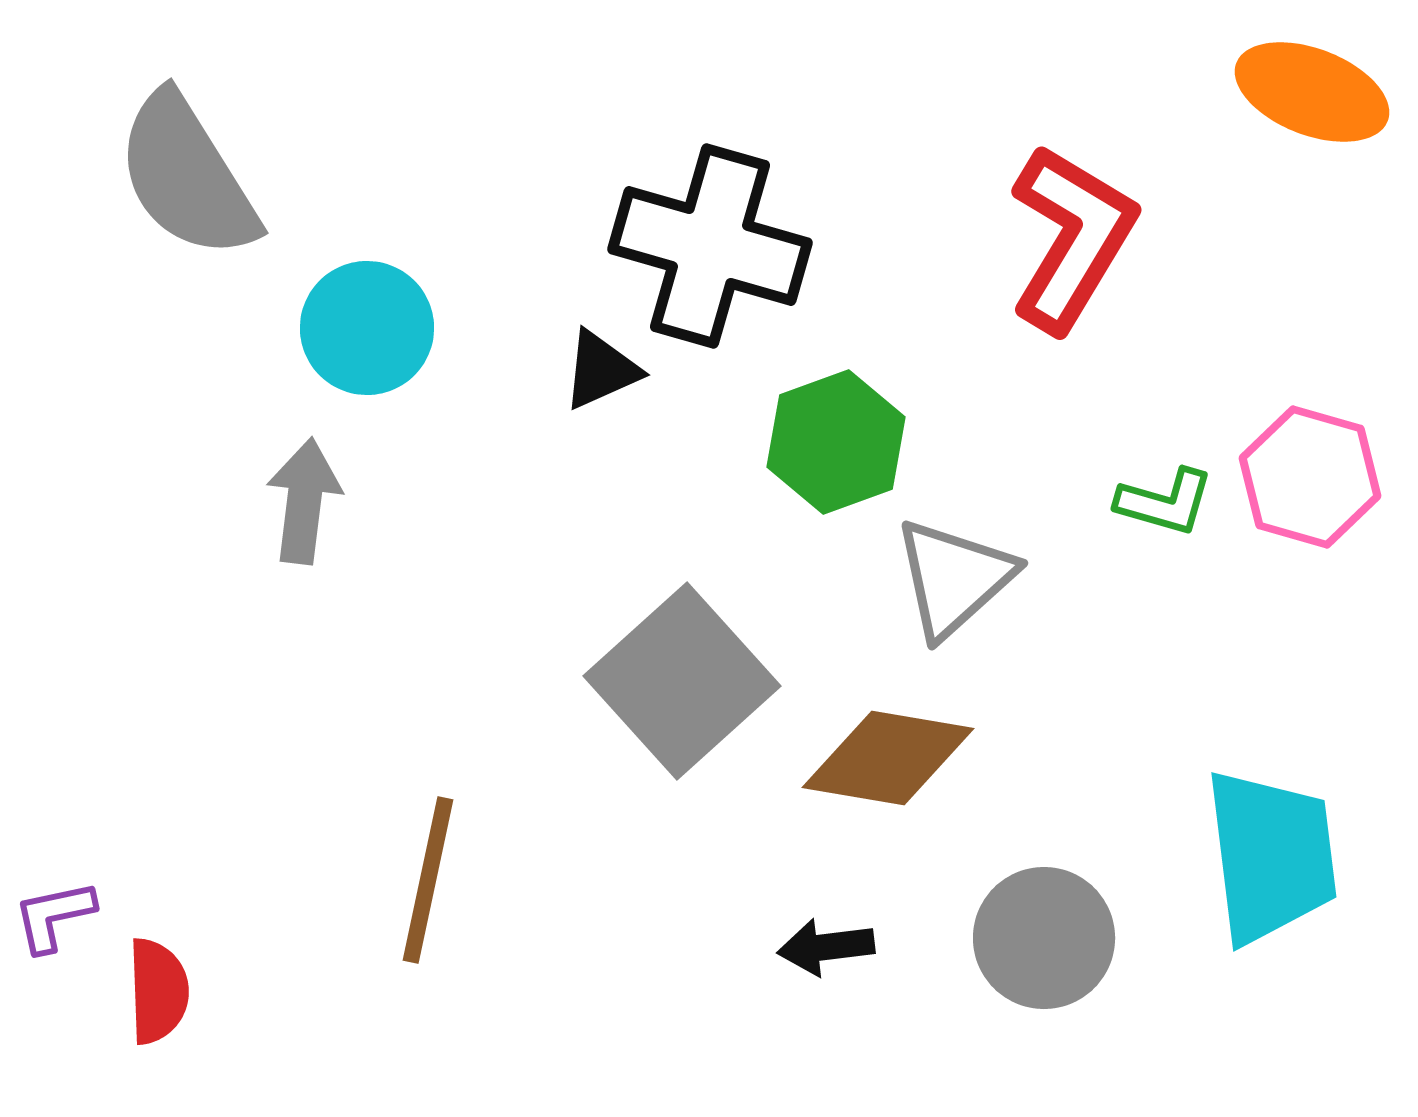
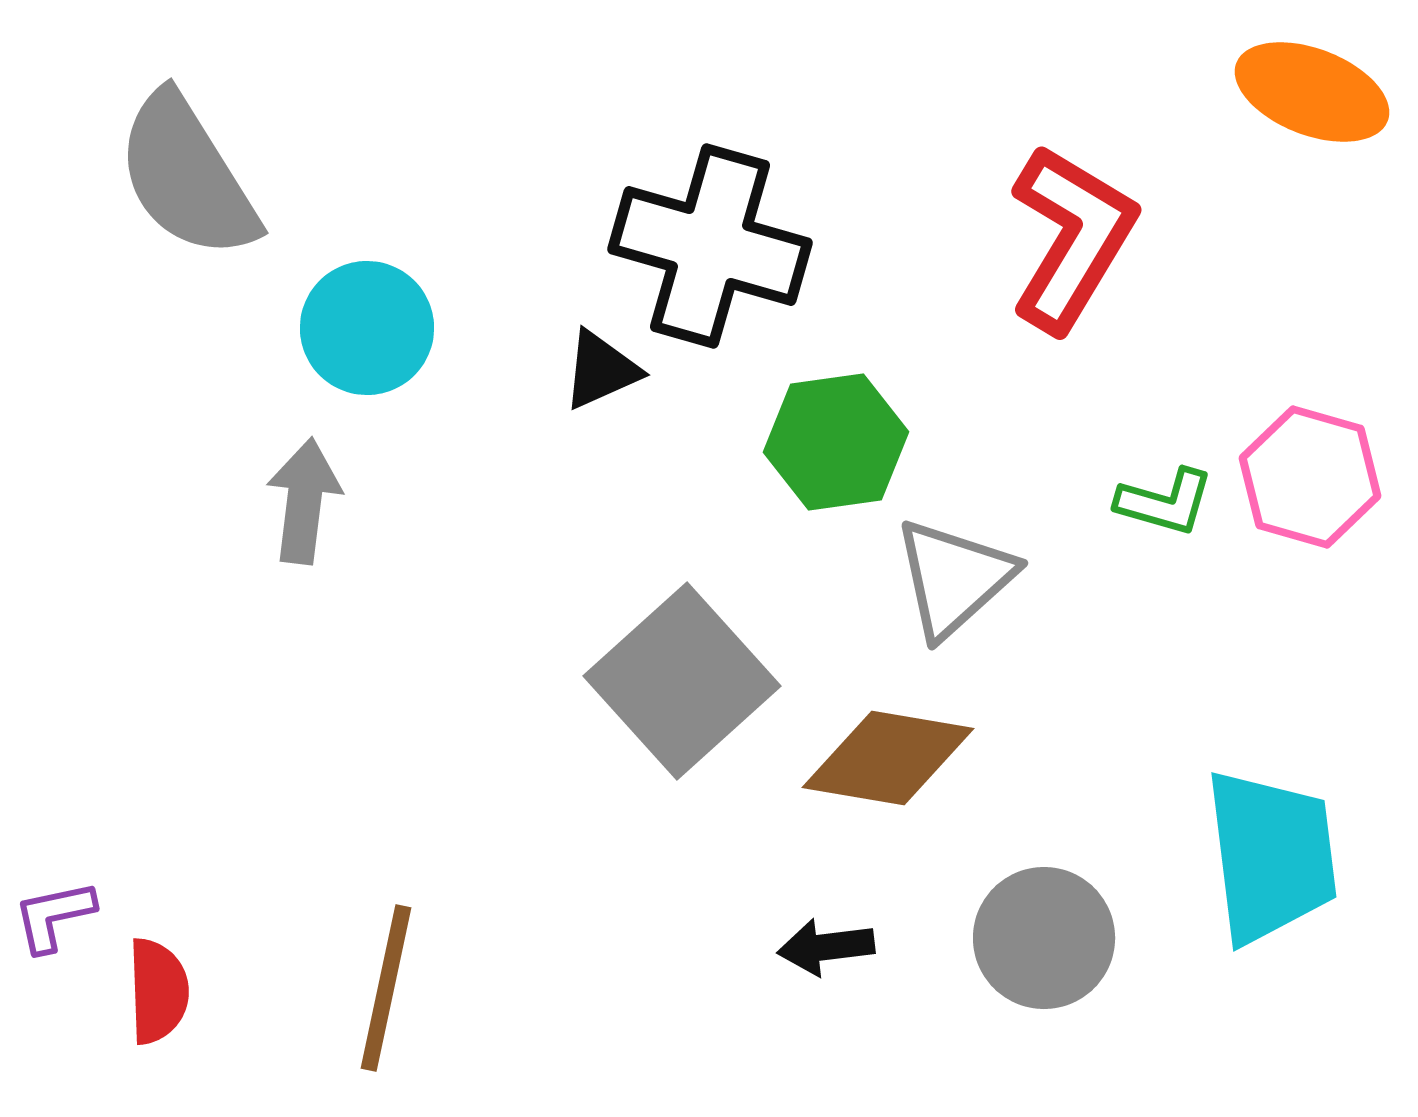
green hexagon: rotated 12 degrees clockwise
brown line: moved 42 px left, 108 px down
